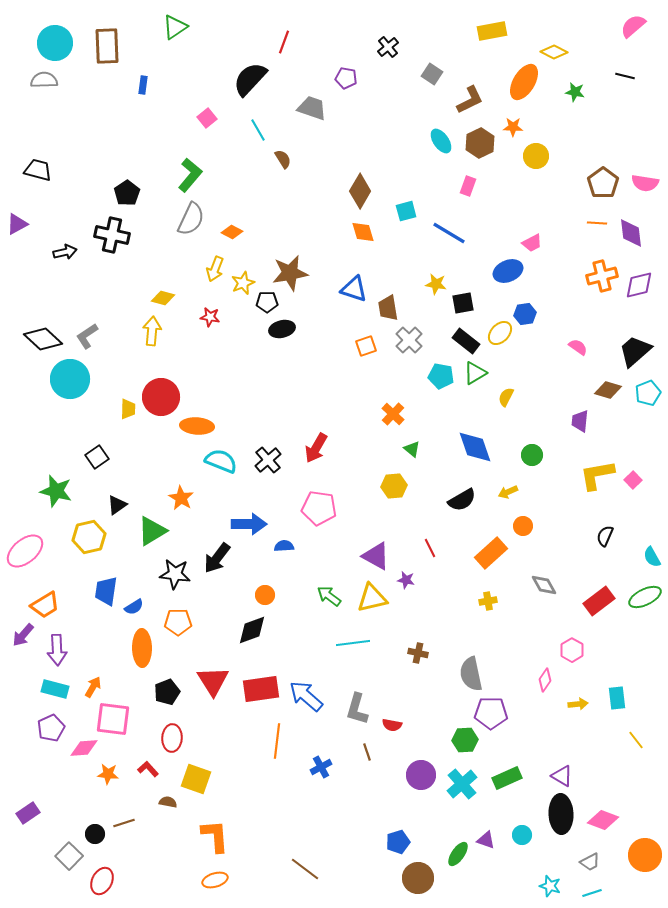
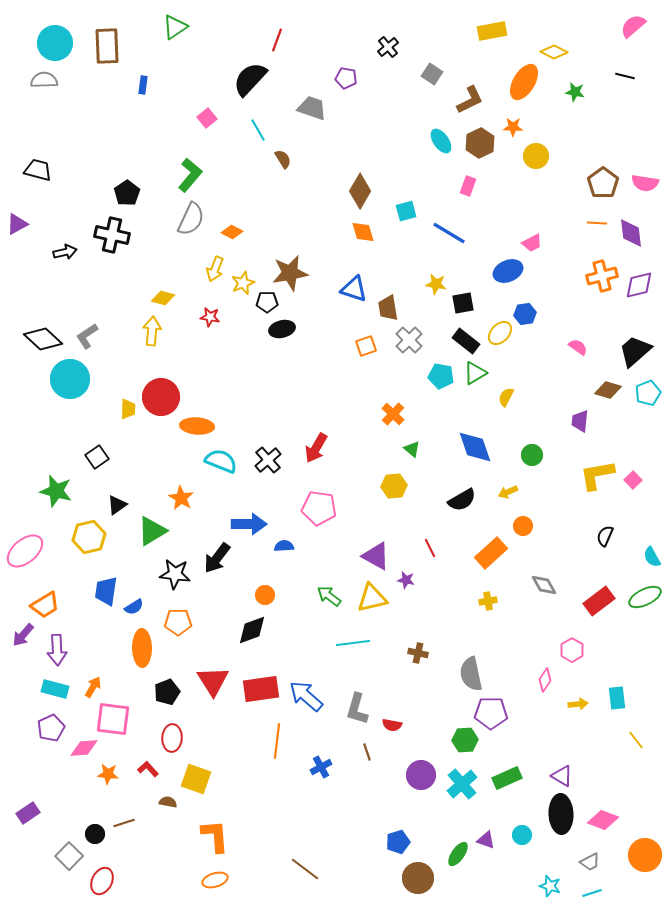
red line at (284, 42): moved 7 px left, 2 px up
